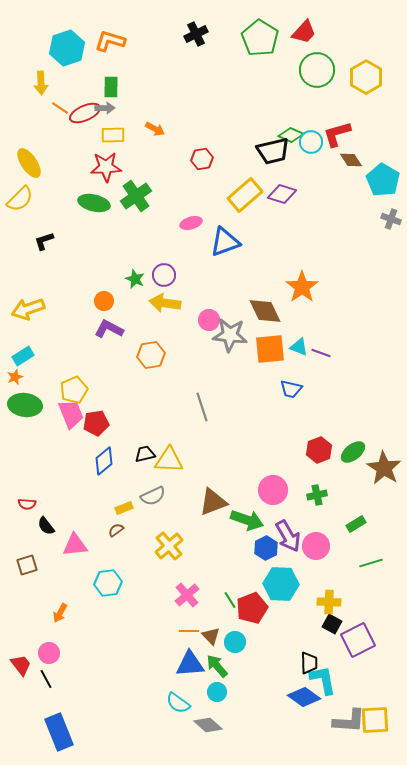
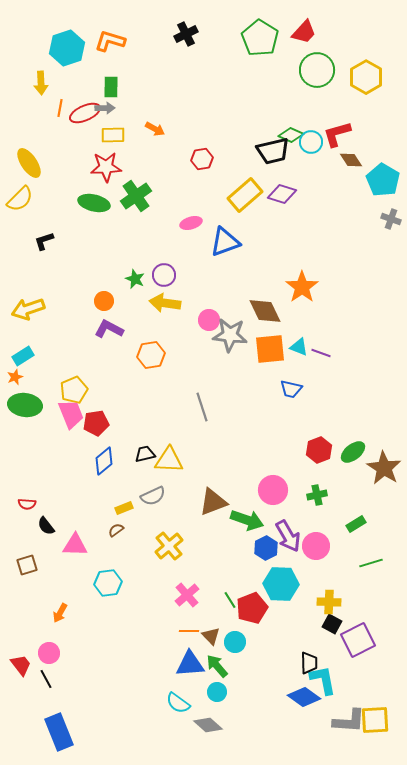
black cross at (196, 34): moved 10 px left
orange line at (60, 108): rotated 66 degrees clockwise
pink triangle at (75, 545): rotated 8 degrees clockwise
